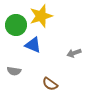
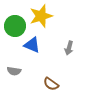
green circle: moved 1 px left, 1 px down
blue triangle: moved 1 px left
gray arrow: moved 5 px left, 5 px up; rotated 56 degrees counterclockwise
brown semicircle: moved 1 px right
